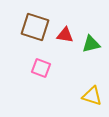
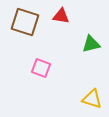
brown square: moved 10 px left, 5 px up
red triangle: moved 4 px left, 19 px up
yellow triangle: moved 3 px down
